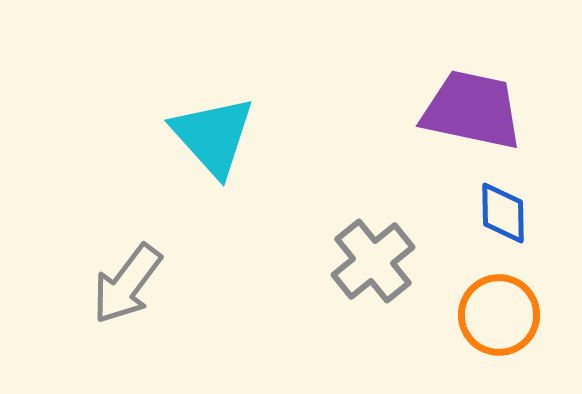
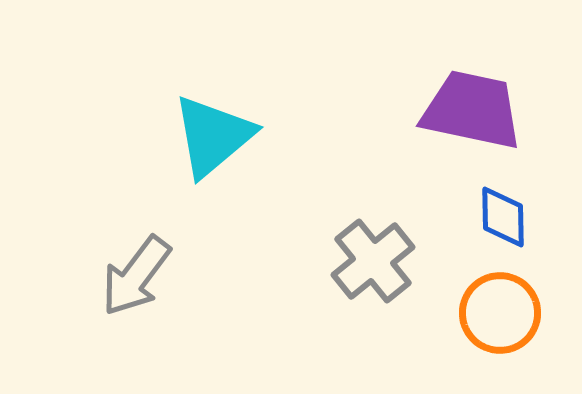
cyan triangle: rotated 32 degrees clockwise
blue diamond: moved 4 px down
gray arrow: moved 9 px right, 8 px up
orange circle: moved 1 px right, 2 px up
